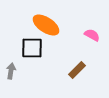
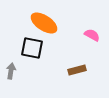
orange ellipse: moved 2 px left, 2 px up
black square: rotated 10 degrees clockwise
brown rectangle: rotated 30 degrees clockwise
